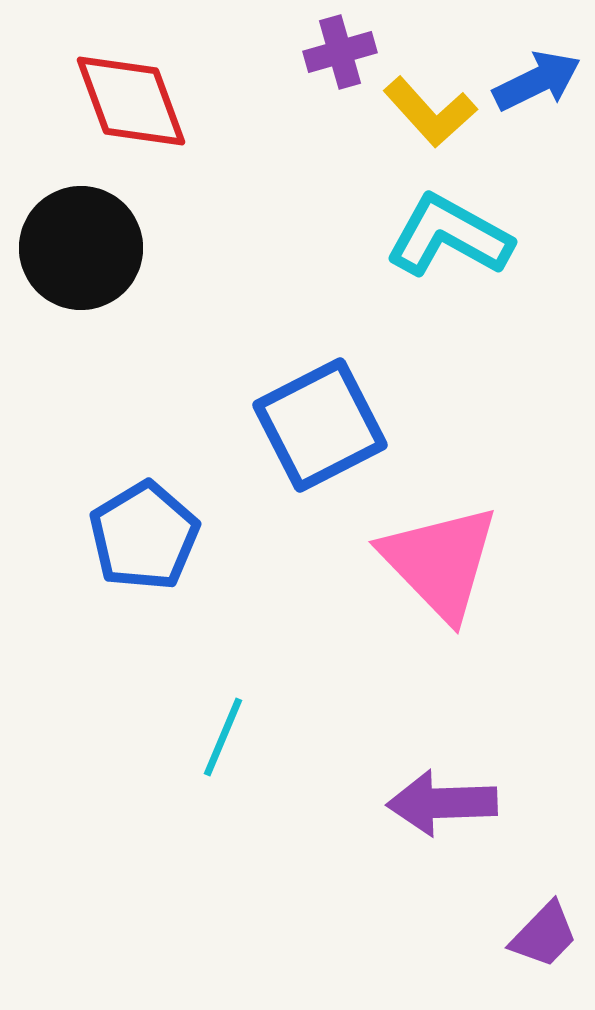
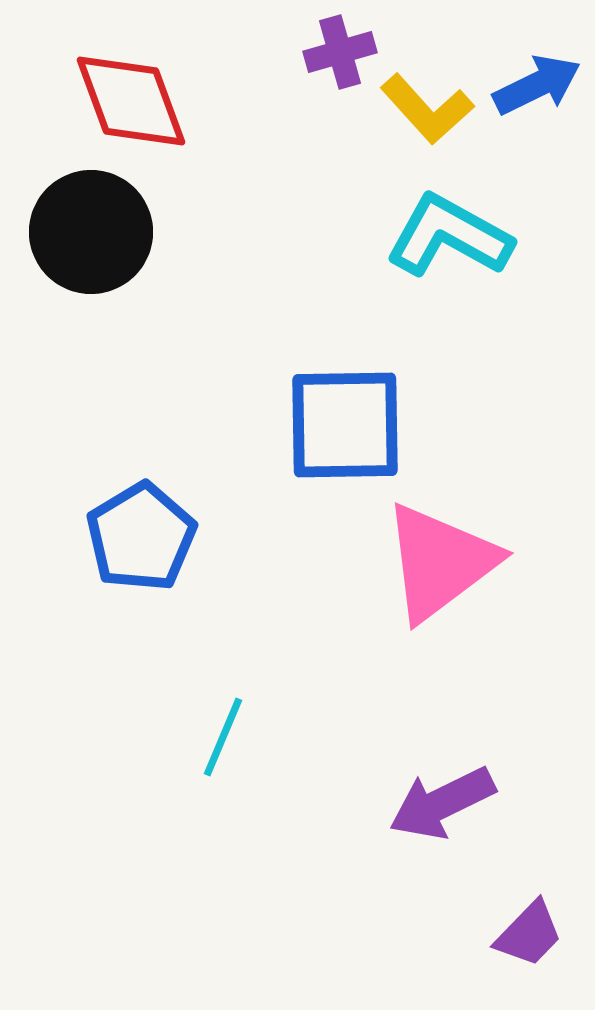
blue arrow: moved 4 px down
yellow L-shape: moved 3 px left, 3 px up
black circle: moved 10 px right, 16 px up
blue square: moved 25 px right; rotated 26 degrees clockwise
blue pentagon: moved 3 px left, 1 px down
pink triangle: rotated 37 degrees clockwise
purple arrow: rotated 24 degrees counterclockwise
purple trapezoid: moved 15 px left, 1 px up
